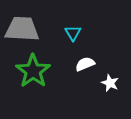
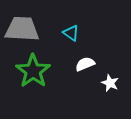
cyan triangle: moved 2 px left; rotated 24 degrees counterclockwise
